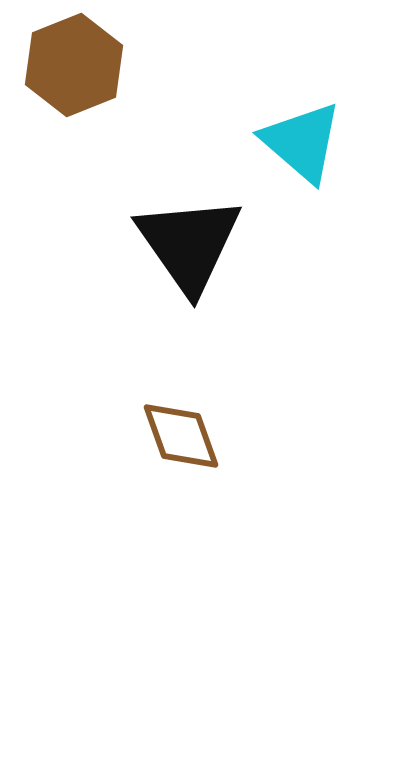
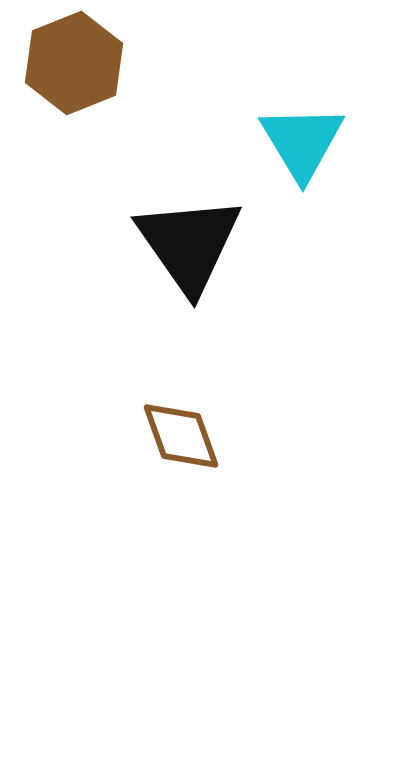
brown hexagon: moved 2 px up
cyan triangle: rotated 18 degrees clockwise
